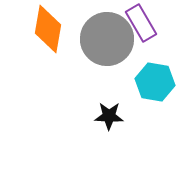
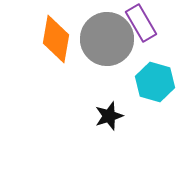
orange diamond: moved 8 px right, 10 px down
cyan hexagon: rotated 6 degrees clockwise
black star: rotated 20 degrees counterclockwise
